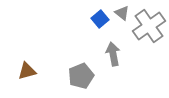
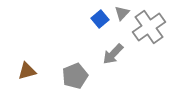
gray triangle: rotated 35 degrees clockwise
gray cross: moved 1 px down
gray arrow: rotated 125 degrees counterclockwise
gray pentagon: moved 6 px left
